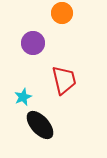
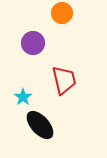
cyan star: rotated 12 degrees counterclockwise
